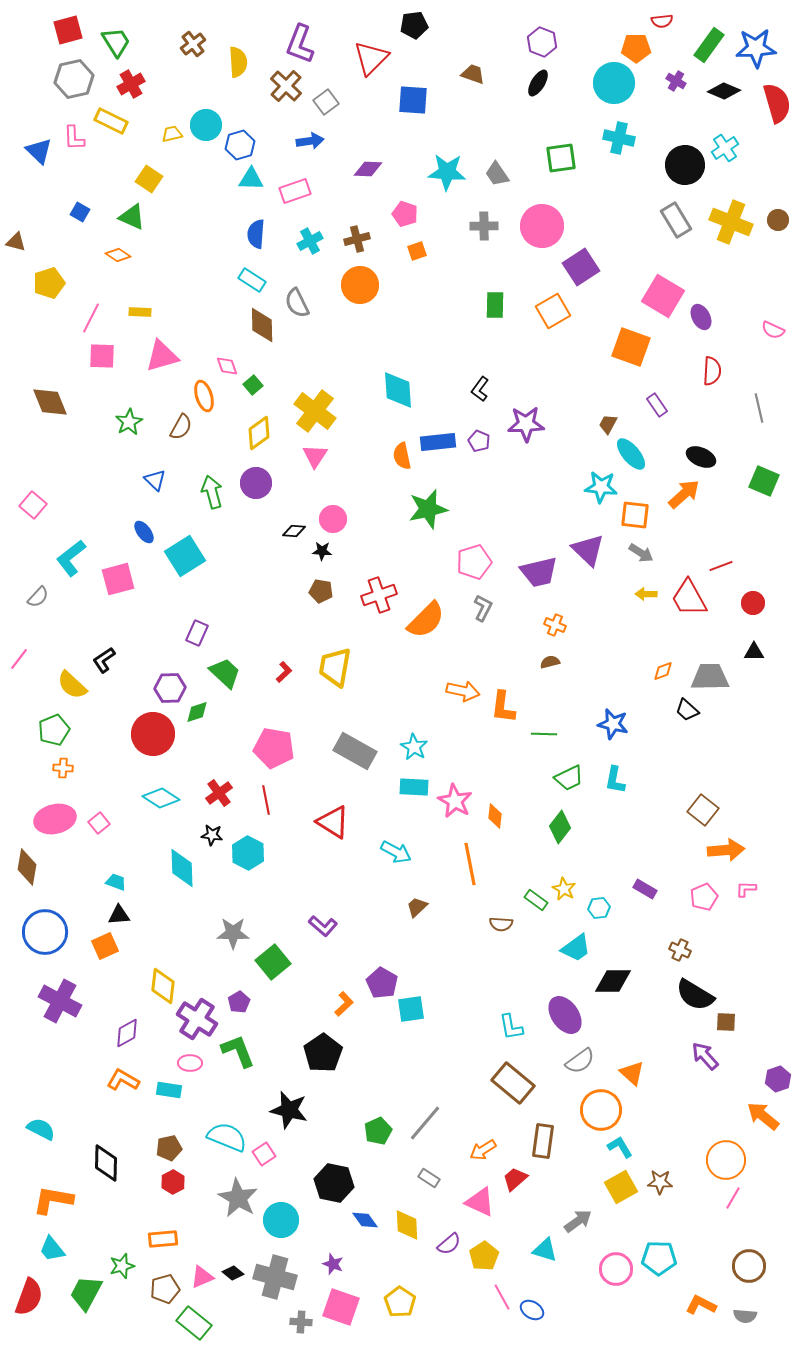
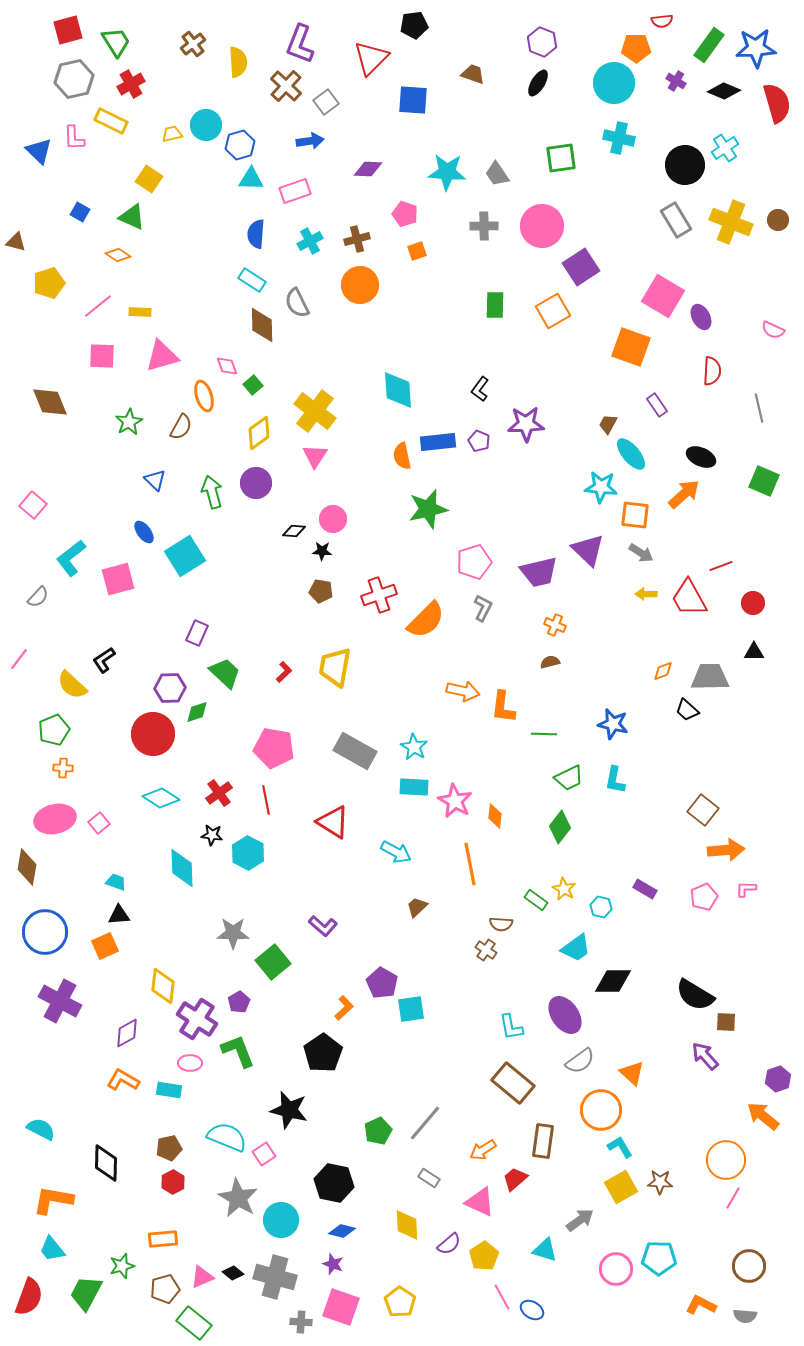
pink line at (91, 318): moved 7 px right, 12 px up; rotated 24 degrees clockwise
cyan hexagon at (599, 908): moved 2 px right, 1 px up; rotated 20 degrees clockwise
brown cross at (680, 950): moved 194 px left; rotated 10 degrees clockwise
orange L-shape at (344, 1004): moved 4 px down
blue diamond at (365, 1220): moved 23 px left, 11 px down; rotated 40 degrees counterclockwise
gray arrow at (578, 1221): moved 2 px right, 1 px up
